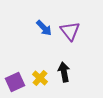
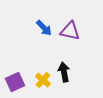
purple triangle: rotated 40 degrees counterclockwise
yellow cross: moved 3 px right, 2 px down
